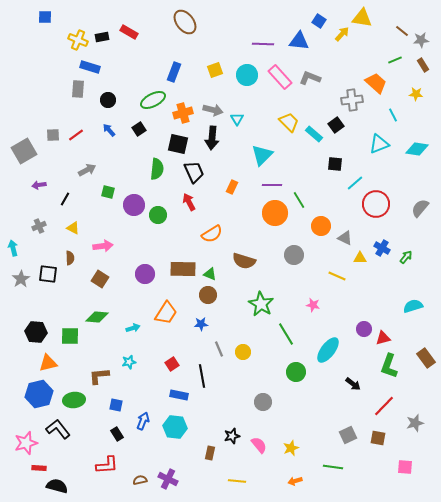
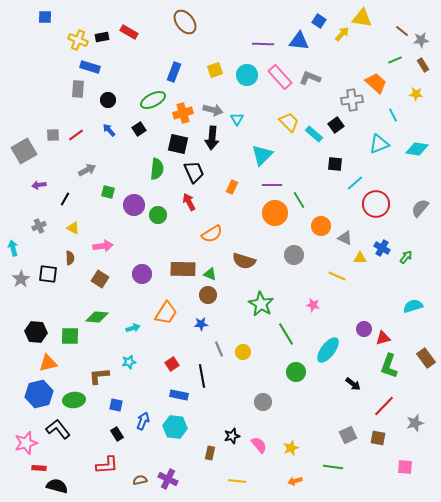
purple circle at (145, 274): moved 3 px left
